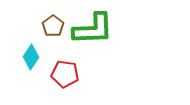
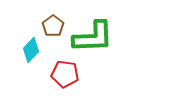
green L-shape: moved 8 px down
cyan diamond: moved 7 px up; rotated 10 degrees clockwise
